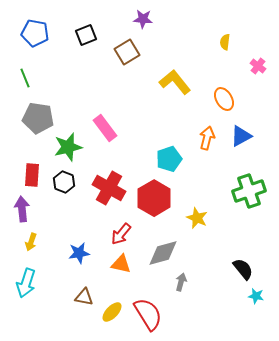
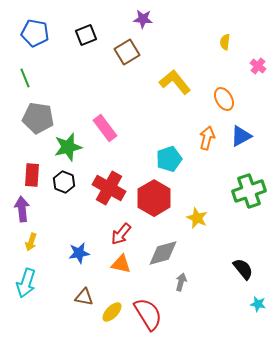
cyan star: moved 2 px right, 8 px down
